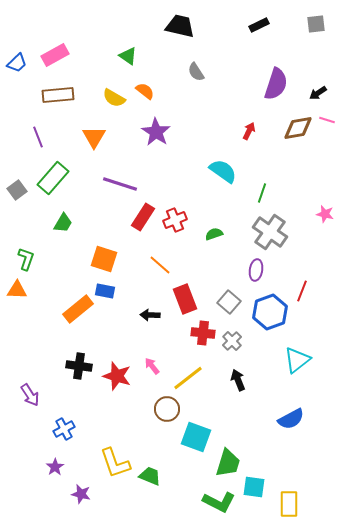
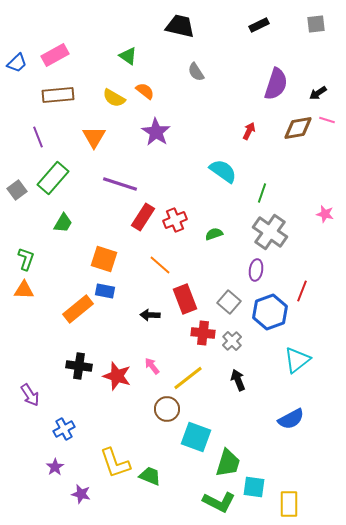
orange triangle at (17, 290): moved 7 px right
